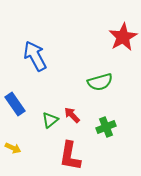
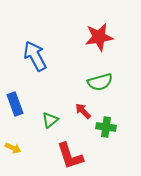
red star: moved 24 px left; rotated 20 degrees clockwise
blue rectangle: rotated 15 degrees clockwise
red arrow: moved 11 px right, 4 px up
green cross: rotated 30 degrees clockwise
red L-shape: rotated 28 degrees counterclockwise
